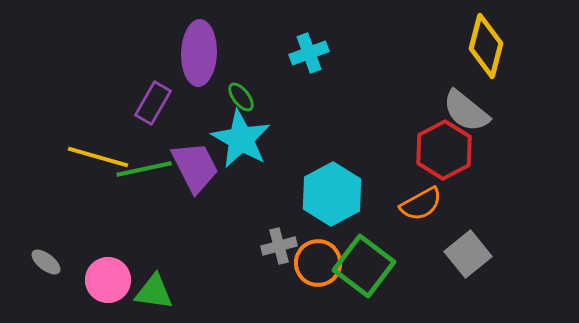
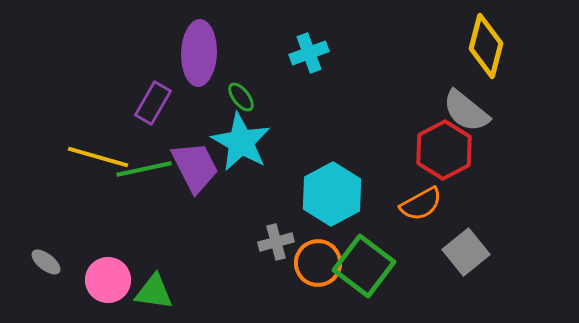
cyan star: moved 3 px down
gray cross: moved 3 px left, 4 px up
gray square: moved 2 px left, 2 px up
